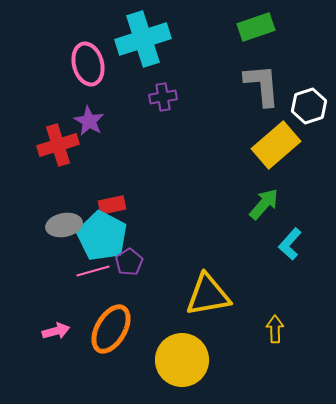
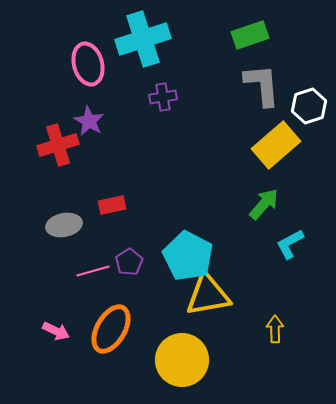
green rectangle: moved 6 px left, 8 px down
cyan pentagon: moved 86 px right, 20 px down
cyan L-shape: rotated 20 degrees clockwise
pink arrow: rotated 40 degrees clockwise
